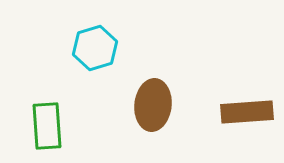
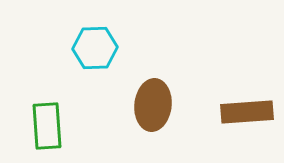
cyan hexagon: rotated 15 degrees clockwise
